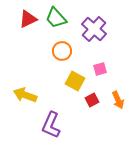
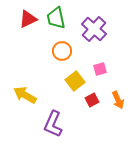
green trapezoid: rotated 30 degrees clockwise
yellow square: rotated 24 degrees clockwise
yellow arrow: rotated 10 degrees clockwise
purple L-shape: moved 2 px right, 1 px up
